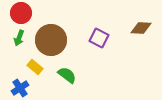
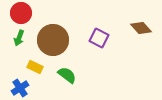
brown diamond: rotated 45 degrees clockwise
brown circle: moved 2 px right
yellow rectangle: rotated 14 degrees counterclockwise
